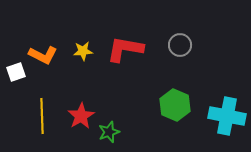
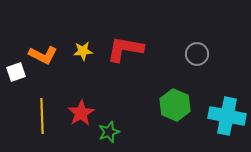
gray circle: moved 17 px right, 9 px down
red star: moved 3 px up
